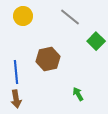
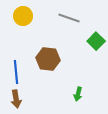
gray line: moved 1 px left, 1 px down; rotated 20 degrees counterclockwise
brown hexagon: rotated 20 degrees clockwise
green arrow: rotated 136 degrees counterclockwise
